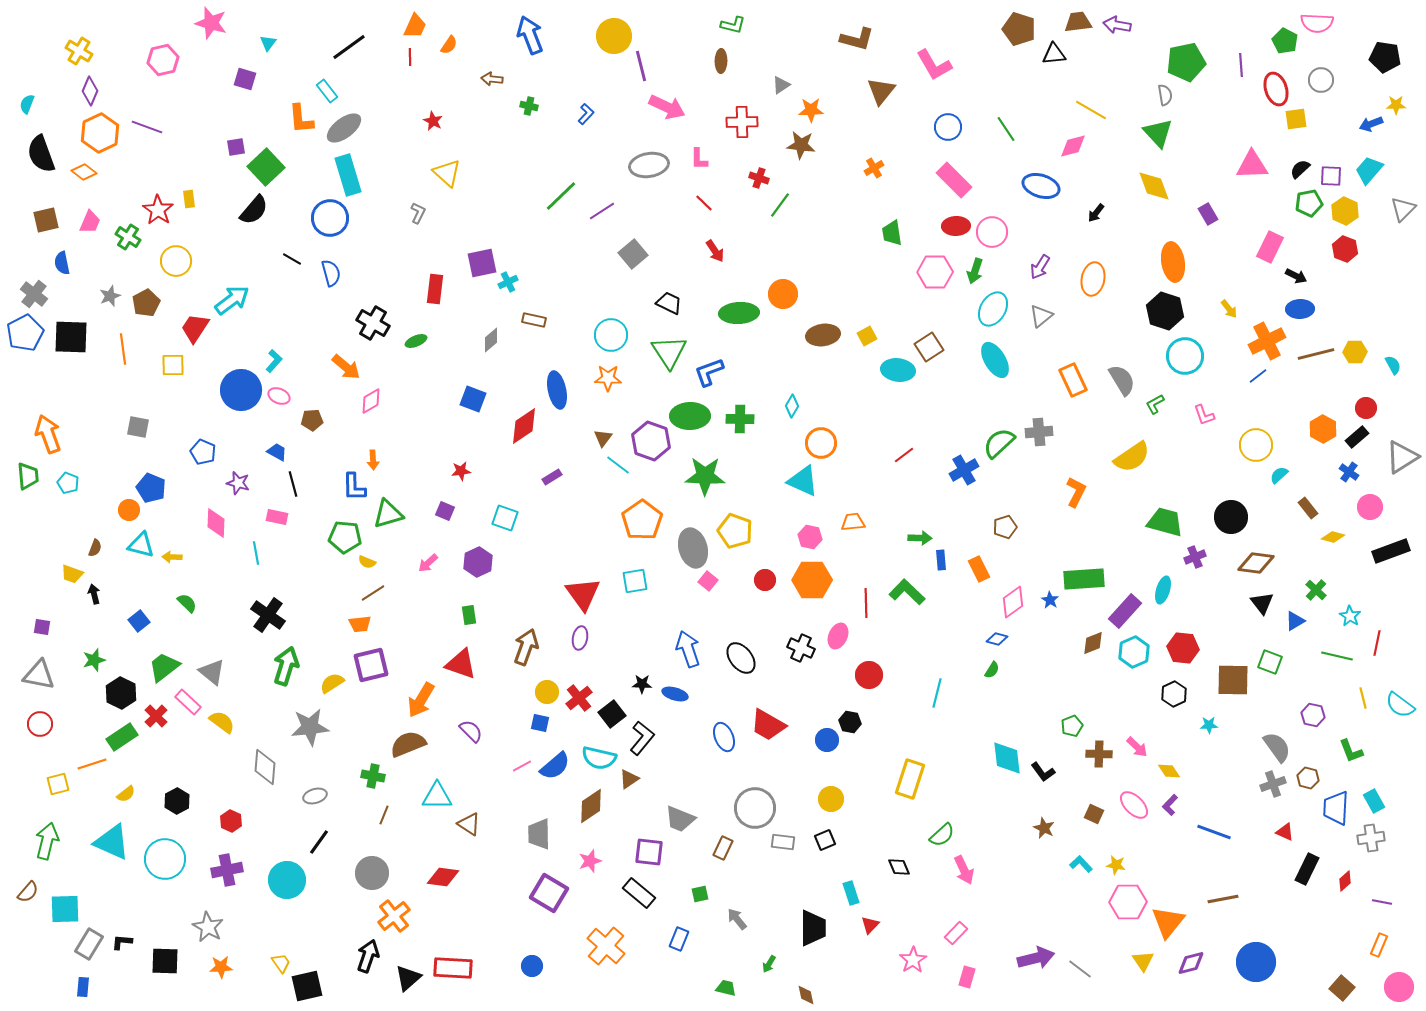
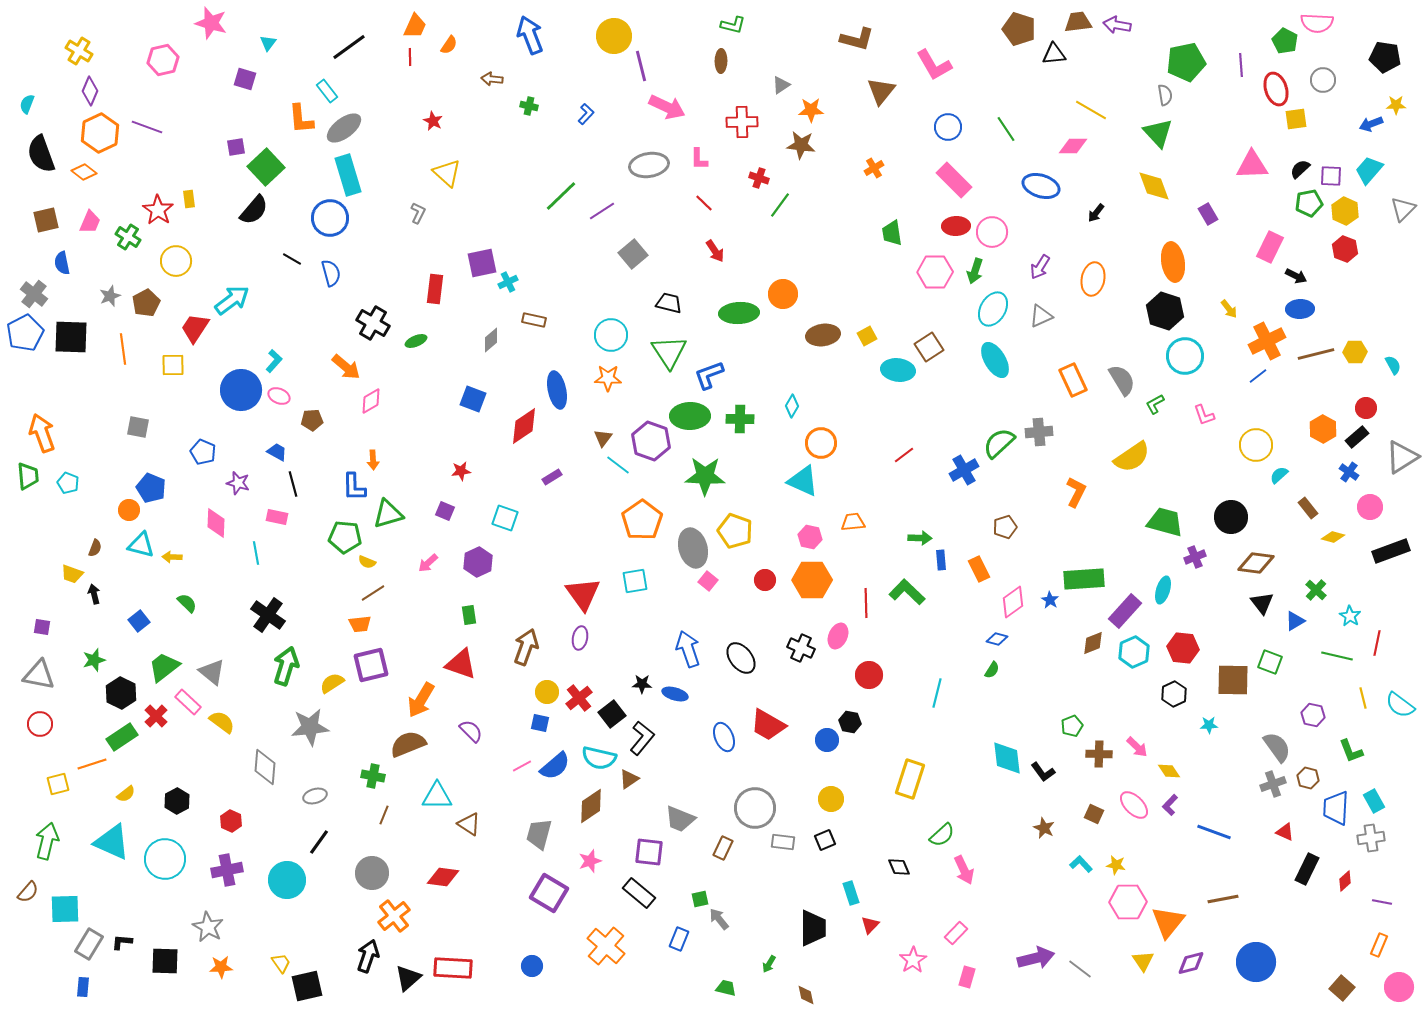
gray circle at (1321, 80): moved 2 px right
pink diamond at (1073, 146): rotated 16 degrees clockwise
black trapezoid at (669, 303): rotated 12 degrees counterclockwise
gray triangle at (1041, 316): rotated 15 degrees clockwise
blue L-shape at (709, 372): moved 3 px down
orange arrow at (48, 434): moved 6 px left, 1 px up
gray trapezoid at (539, 834): rotated 16 degrees clockwise
green square at (700, 894): moved 5 px down
gray arrow at (737, 919): moved 18 px left
